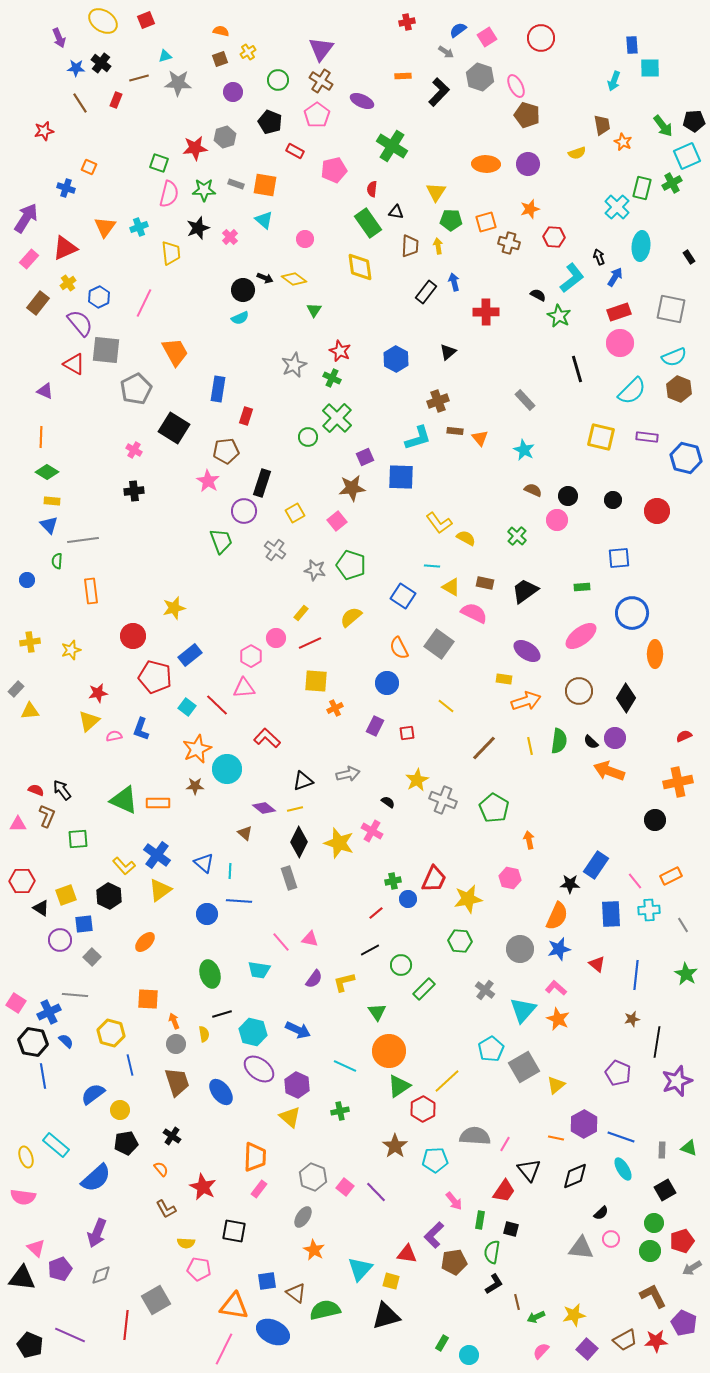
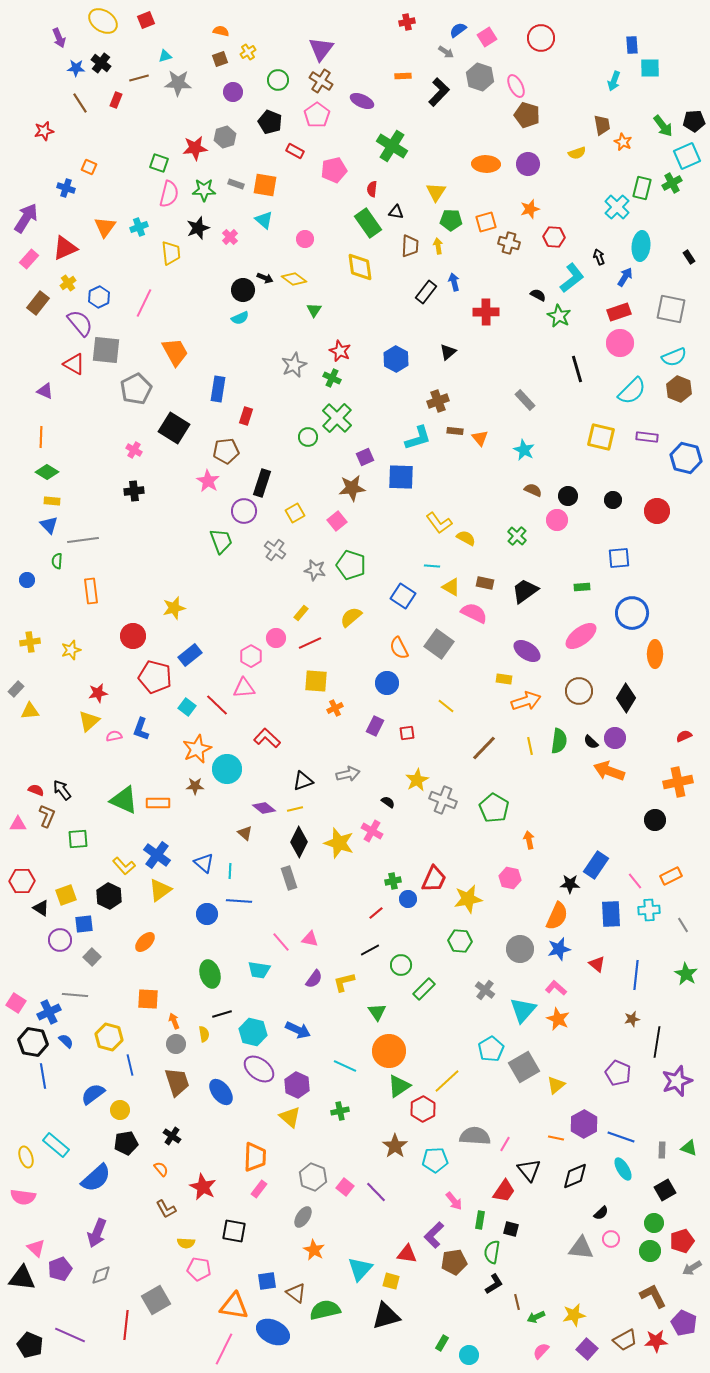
blue arrow at (615, 277): moved 10 px right
yellow hexagon at (111, 1033): moved 2 px left, 4 px down
